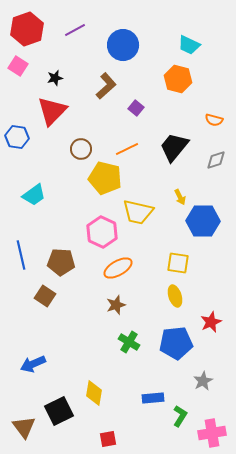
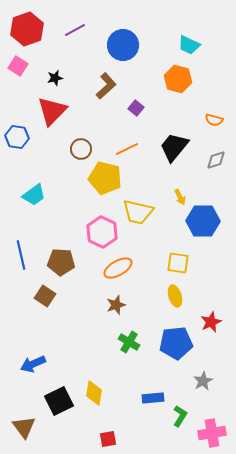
black square at (59, 411): moved 10 px up
